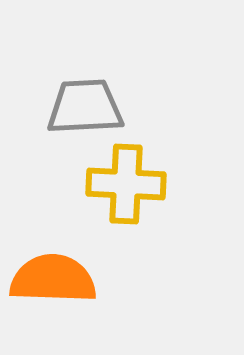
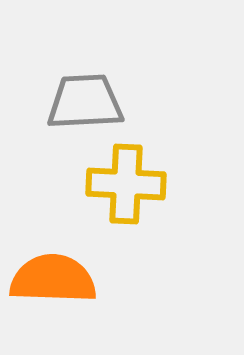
gray trapezoid: moved 5 px up
